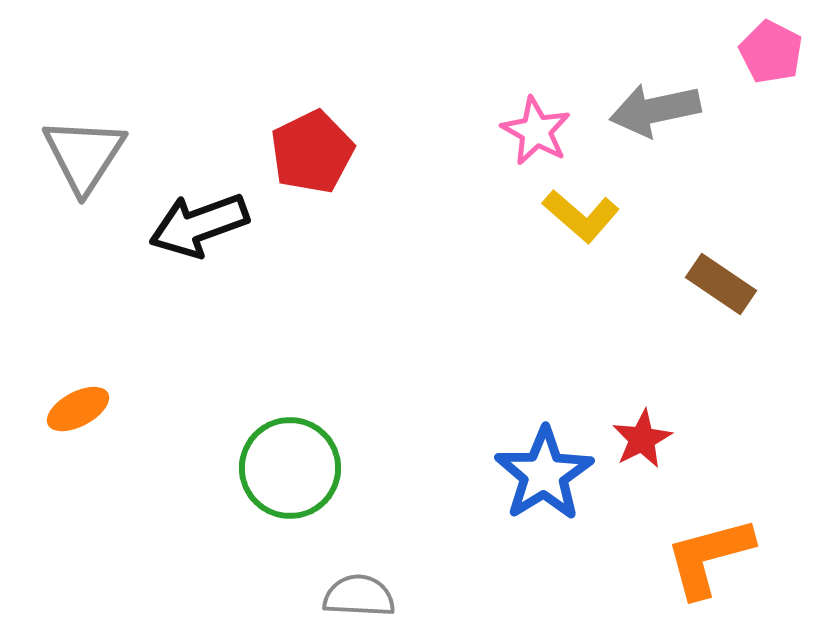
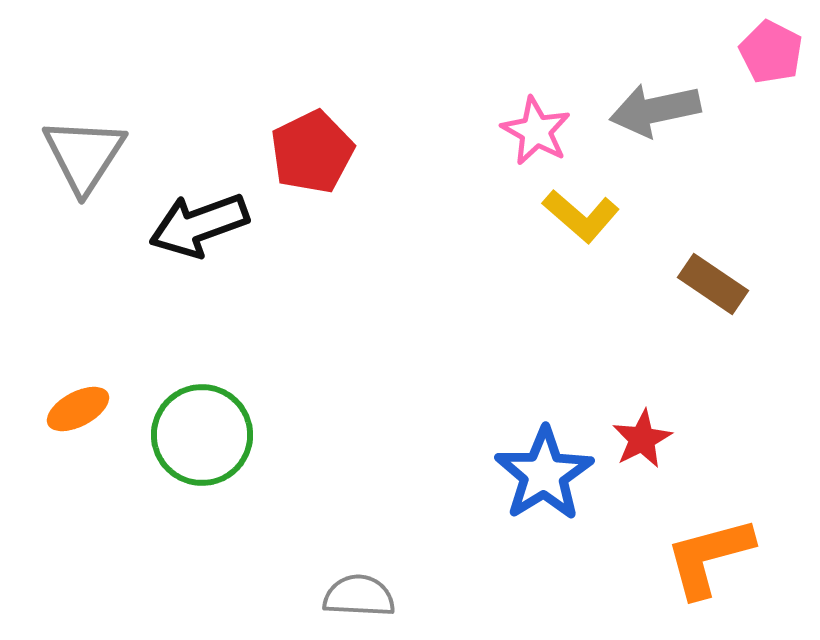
brown rectangle: moved 8 px left
green circle: moved 88 px left, 33 px up
